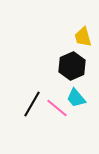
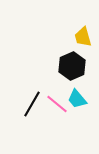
cyan trapezoid: moved 1 px right, 1 px down
pink line: moved 4 px up
